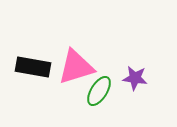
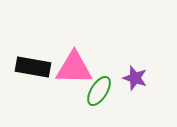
pink triangle: moved 2 px left, 1 px down; rotated 18 degrees clockwise
purple star: rotated 10 degrees clockwise
